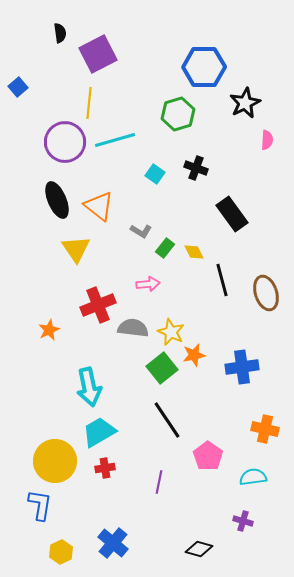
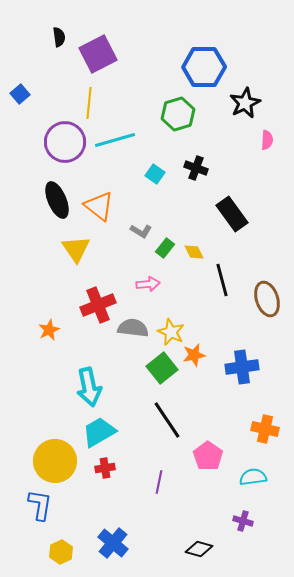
black semicircle at (60, 33): moved 1 px left, 4 px down
blue square at (18, 87): moved 2 px right, 7 px down
brown ellipse at (266, 293): moved 1 px right, 6 px down
